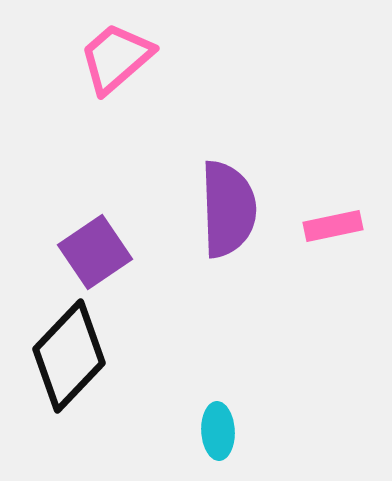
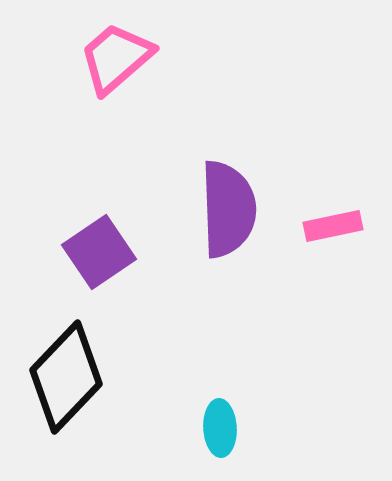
purple square: moved 4 px right
black diamond: moved 3 px left, 21 px down
cyan ellipse: moved 2 px right, 3 px up
